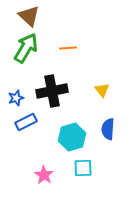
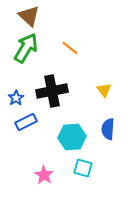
orange line: moved 2 px right; rotated 42 degrees clockwise
yellow triangle: moved 2 px right
blue star: rotated 14 degrees counterclockwise
cyan hexagon: rotated 12 degrees clockwise
cyan square: rotated 18 degrees clockwise
